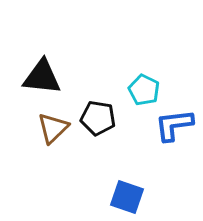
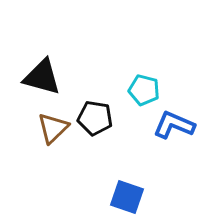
black triangle: rotated 9 degrees clockwise
cyan pentagon: rotated 12 degrees counterclockwise
black pentagon: moved 3 px left
blue L-shape: rotated 30 degrees clockwise
